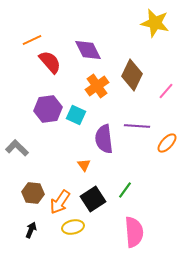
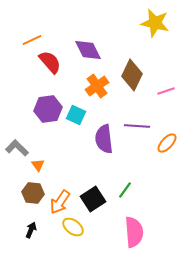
pink line: rotated 30 degrees clockwise
orange triangle: moved 46 px left
yellow ellipse: rotated 50 degrees clockwise
